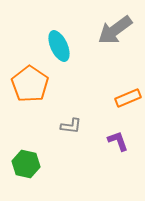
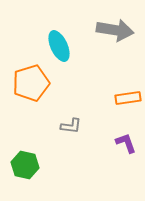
gray arrow: rotated 135 degrees counterclockwise
orange pentagon: moved 1 px right, 1 px up; rotated 21 degrees clockwise
orange rectangle: rotated 15 degrees clockwise
purple L-shape: moved 8 px right, 2 px down
green hexagon: moved 1 px left, 1 px down
